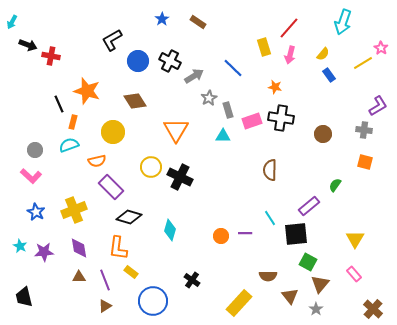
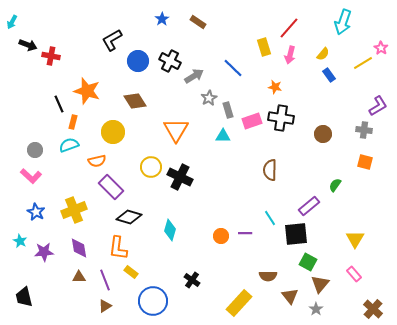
cyan star at (20, 246): moved 5 px up
